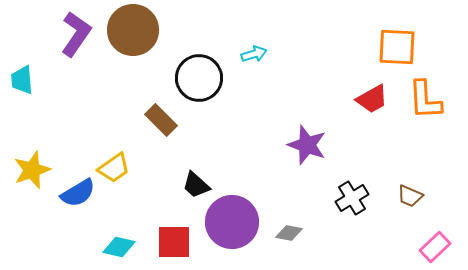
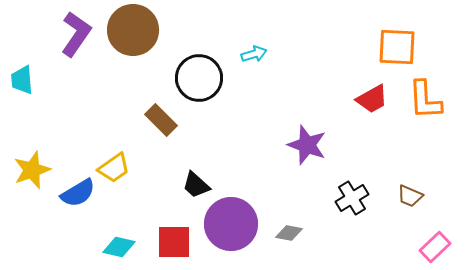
purple circle: moved 1 px left, 2 px down
